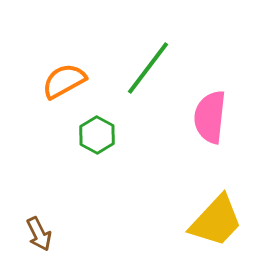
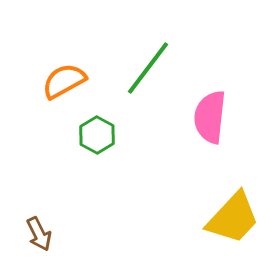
yellow trapezoid: moved 17 px right, 3 px up
